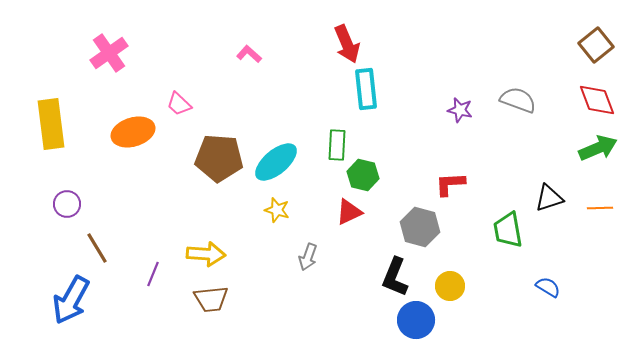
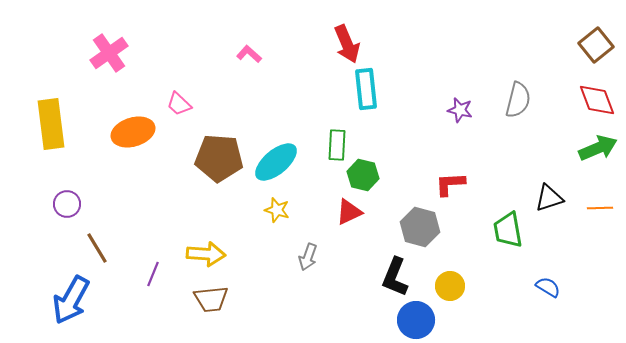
gray semicircle: rotated 84 degrees clockwise
